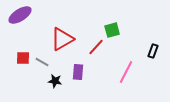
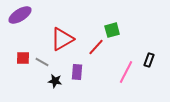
black rectangle: moved 4 px left, 9 px down
purple rectangle: moved 1 px left
